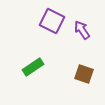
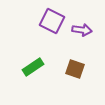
purple arrow: rotated 132 degrees clockwise
brown square: moved 9 px left, 5 px up
